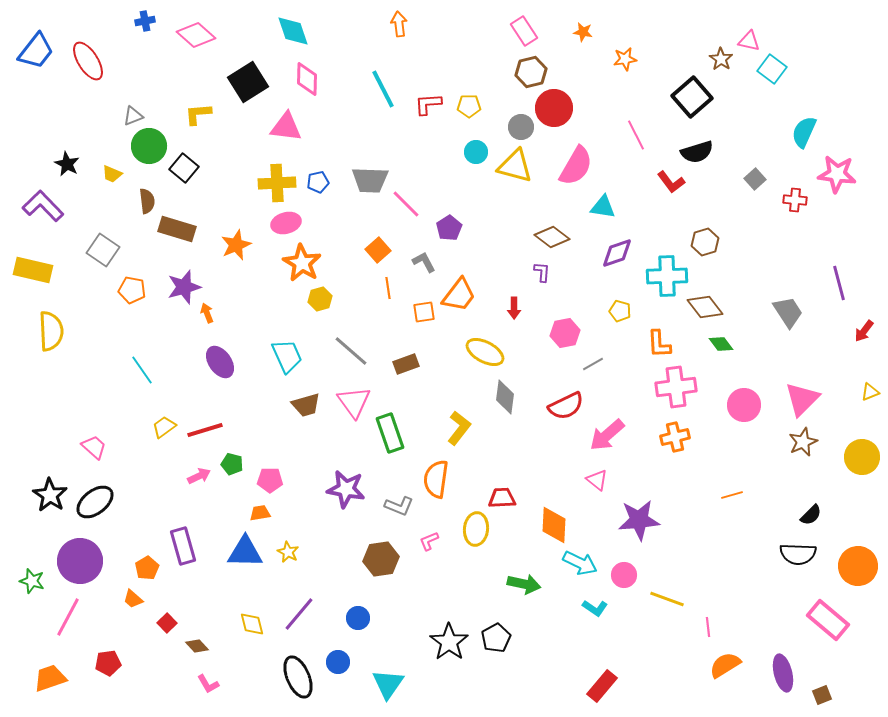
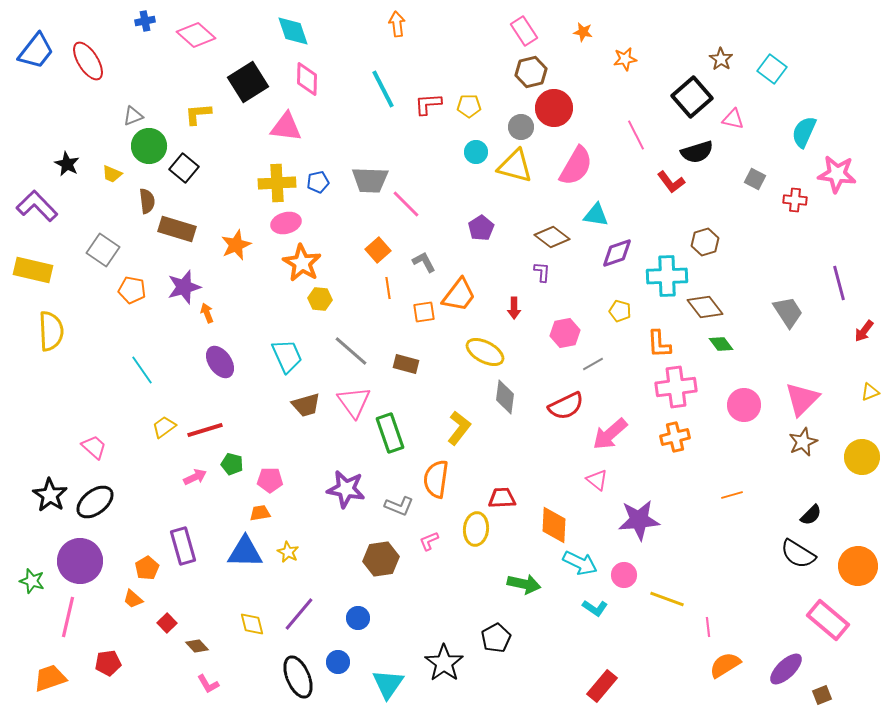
orange arrow at (399, 24): moved 2 px left
pink triangle at (749, 41): moved 16 px left, 78 px down
gray square at (755, 179): rotated 20 degrees counterclockwise
purple L-shape at (43, 206): moved 6 px left
cyan triangle at (603, 207): moved 7 px left, 8 px down
purple pentagon at (449, 228): moved 32 px right
yellow hexagon at (320, 299): rotated 20 degrees clockwise
brown rectangle at (406, 364): rotated 35 degrees clockwise
pink arrow at (607, 435): moved 3 px right, 1 px up
pink arrow at (199, 476): moved 4 px left, 1 px down
black semicircle at (798, 554): rotated 30 degrees clockwise
pink line at (68, 617): rotated 15 degrees counterclockwise
black star at (449, 642): moved 5 px left, 21 px down
purple ellipse at (783, 673): moved 3 px right, 4 px up; rotated 60 degrees clockwise
